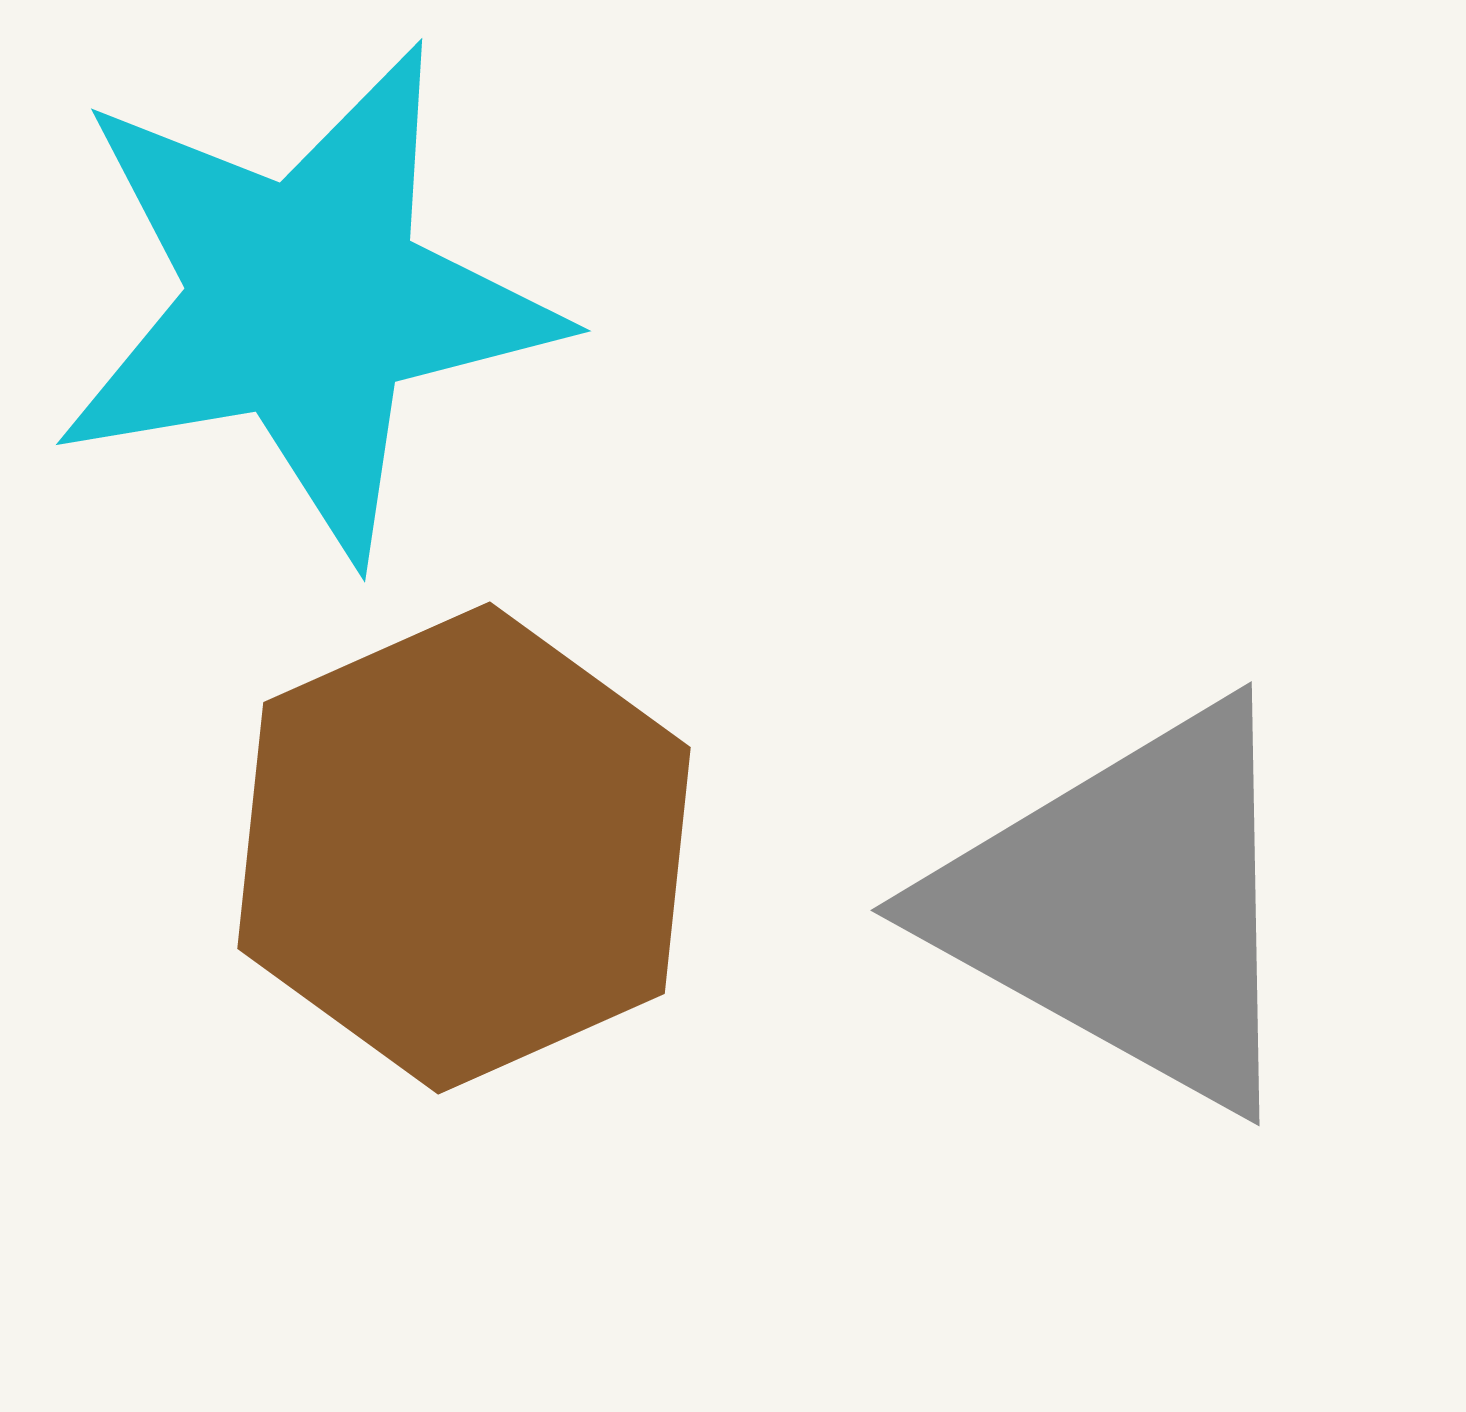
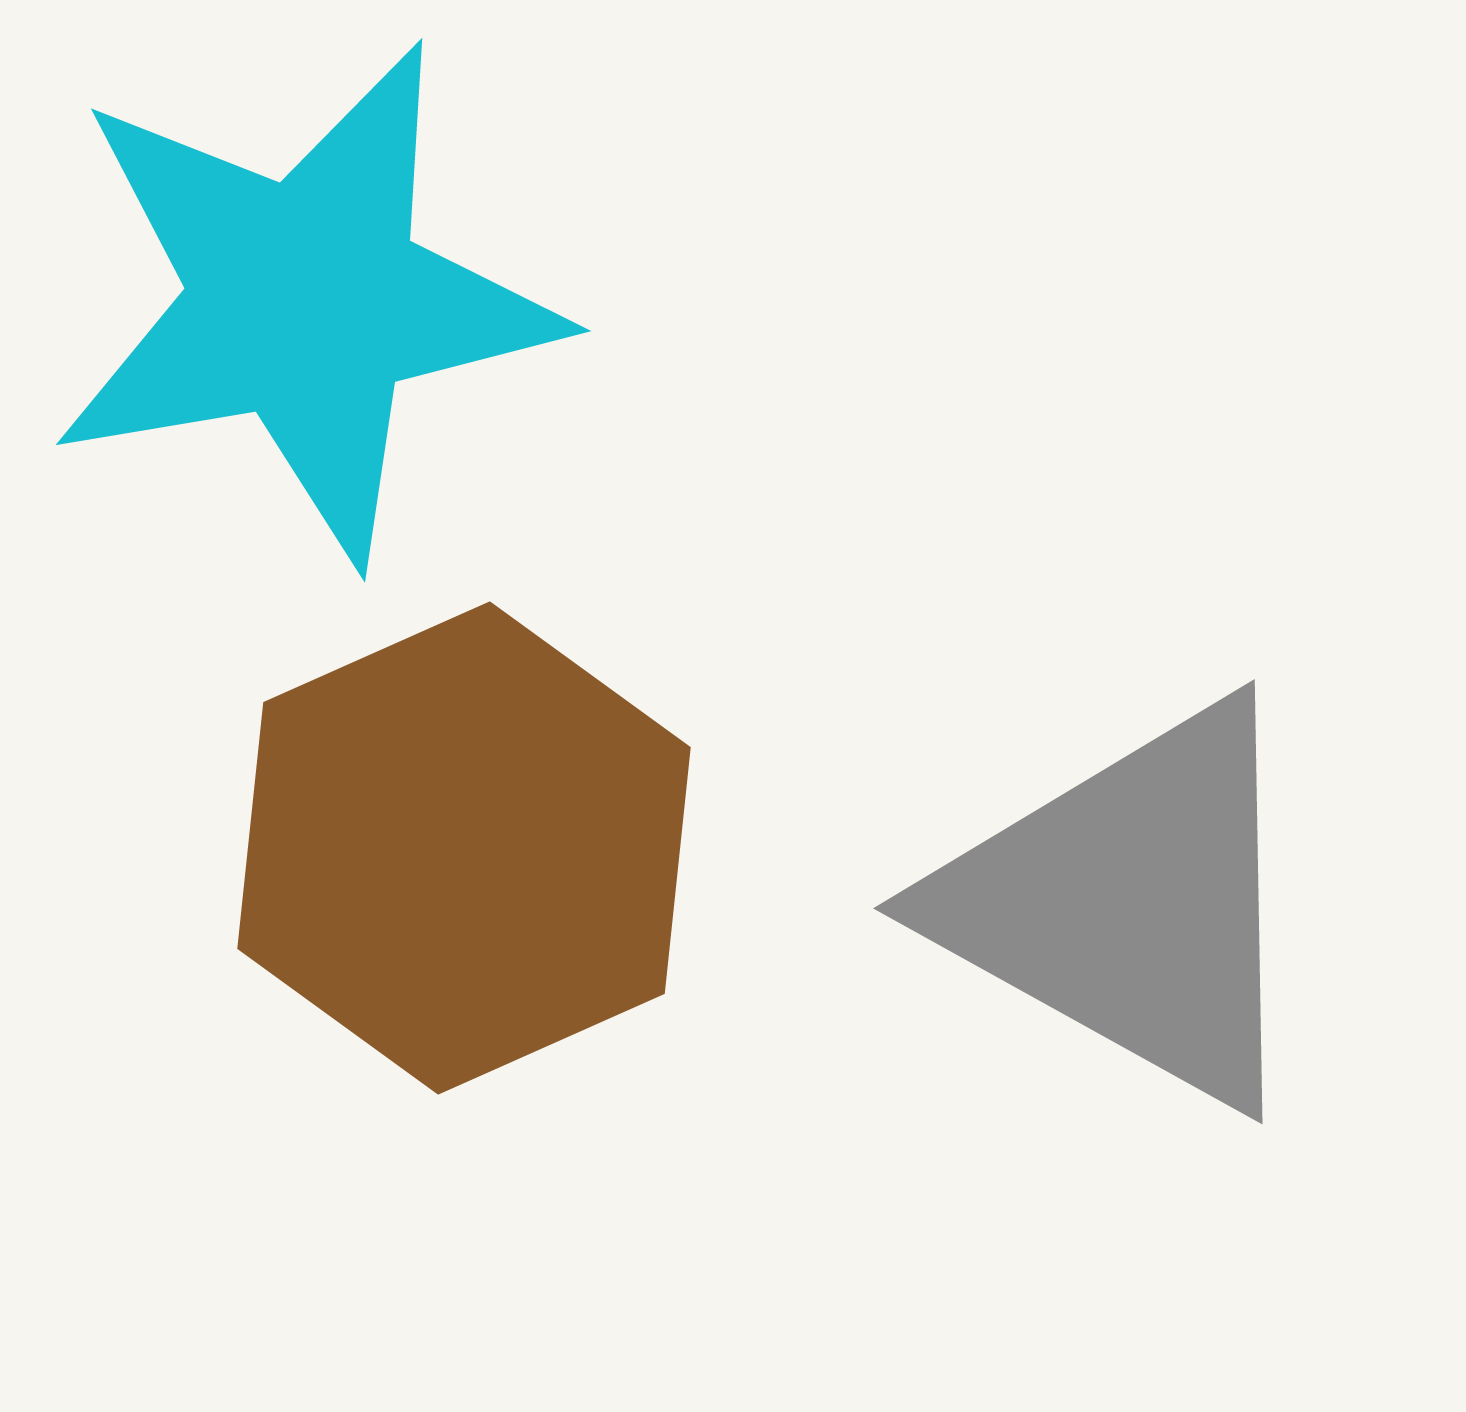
gray triangle: moved 3 px right, 2 px up
